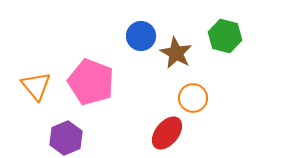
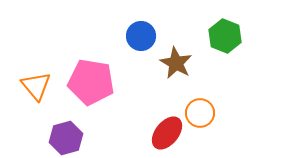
green hexagon: rotated 8 degrees clockwise
brown star: moved 10 px down
pink pentagon: rotated 12 degrees counterclockwise
orange circle: moved 7 px right, 15 px down
purple hexagon: rotated 8 degrees clockwise
